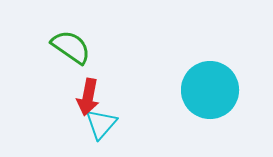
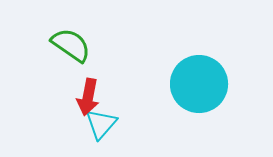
green semicircle: moved 2 px up
cyan circle: moved 11 px left, 6 px up
